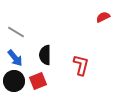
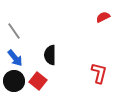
gray line: moved 2 px left, 1 px up; rotated 24 degrees clockwise
black semicircle: moved 5 px right
red L-shape: moved 18 px right, 8 px down
red square: rotated 30 degrees counterclockwise
